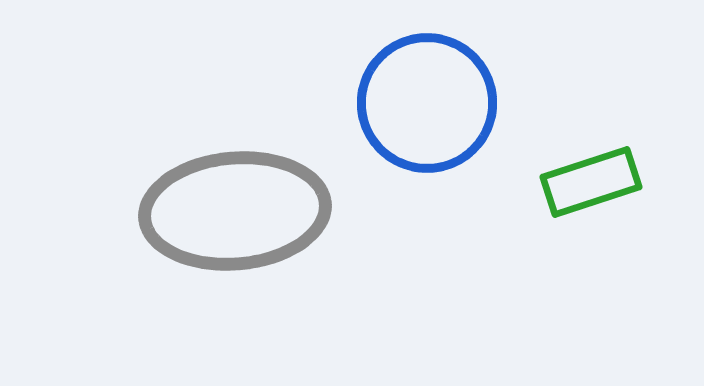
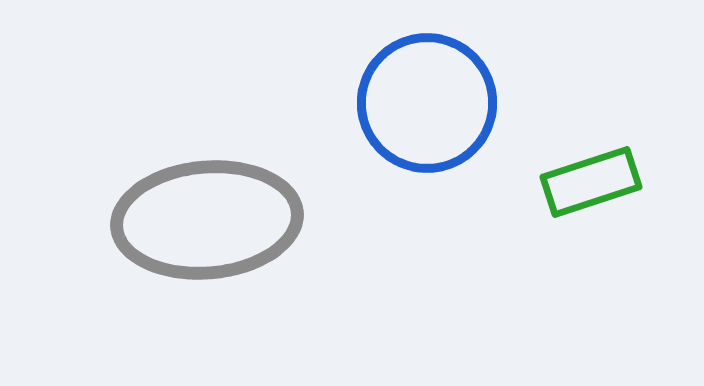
gray ellipse: moved 28 px left, 9 px down
